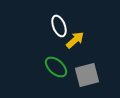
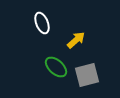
white ellipse: moved 17 px left, 3 px up
yellow arrow: moved 1 px right
